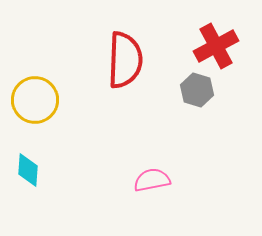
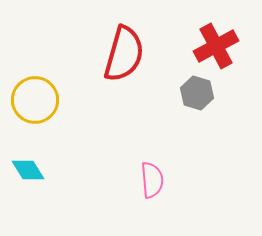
red semicircle: moved 1 px left, 6 px up; rotated 14 degrees clockwise
gray hexagon: moved 3 px down
cyan diamond: rotated 36 degrees counterclockwise
pink semicircle: rotated 96 degrees clockwise
